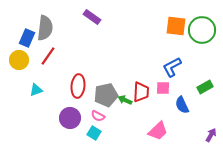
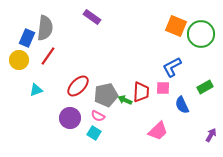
orange square: rotated 15 degrees clockwise
green circle: moved 1 px left, 4 px down
red ellipse: rotated 40 degrees clockwise
